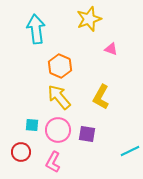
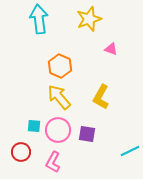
cyan arrow: moved 3 px right, 10 px up
cyan square: moved 2 px right, 1 px down
